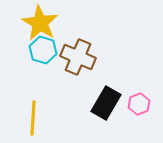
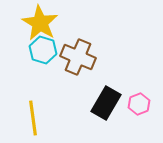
yellow line: rotated 12 degrees counterclockwise
